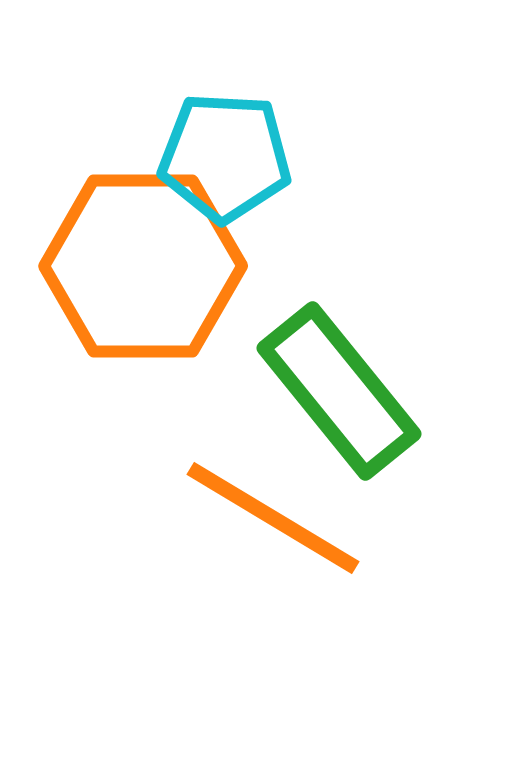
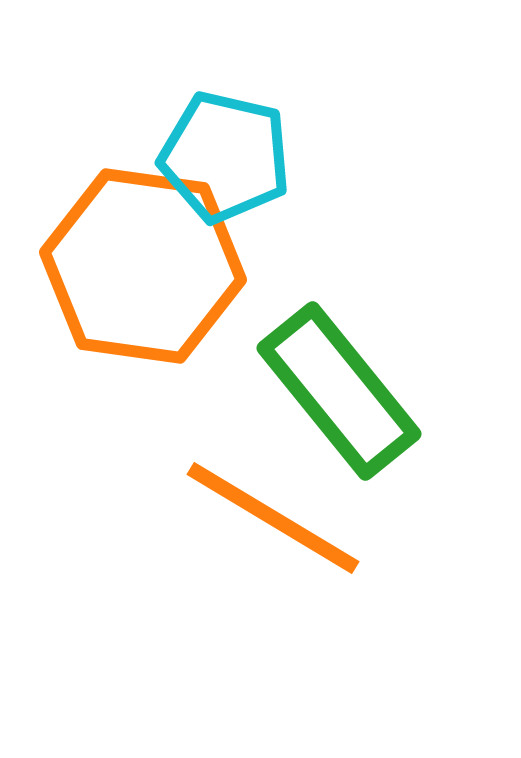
cyan pentagon: rotated 10 degrees clockwise
orange hexagon: rotated 8 degrees clockwise
